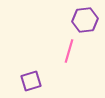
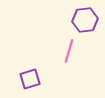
purple square: moved 1 px left, 2 px up
